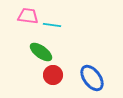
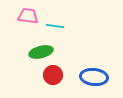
cyan line: moved 3 px right, 1 px down
green ellipse: rotated 50 degrees counterclockwise
blue ellipse: moved 2 px right, 1 px up; rotated 48 degrees counterclockwise
